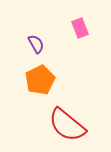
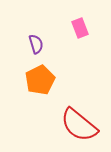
purple semicircle: rotated 12 degrees clockwise
red semicircle: moved 12 px right
